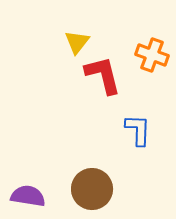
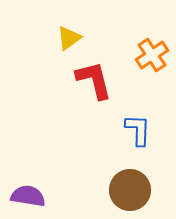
yellow triangle: moved 8 px left, 4 px up; rotated 16 degrees clockwise
orange cross: rotated 36 degrees clockwise
red L-shape: moved 9 px left, 5 px down
brown circle: moved 38 px right, 1 px down
